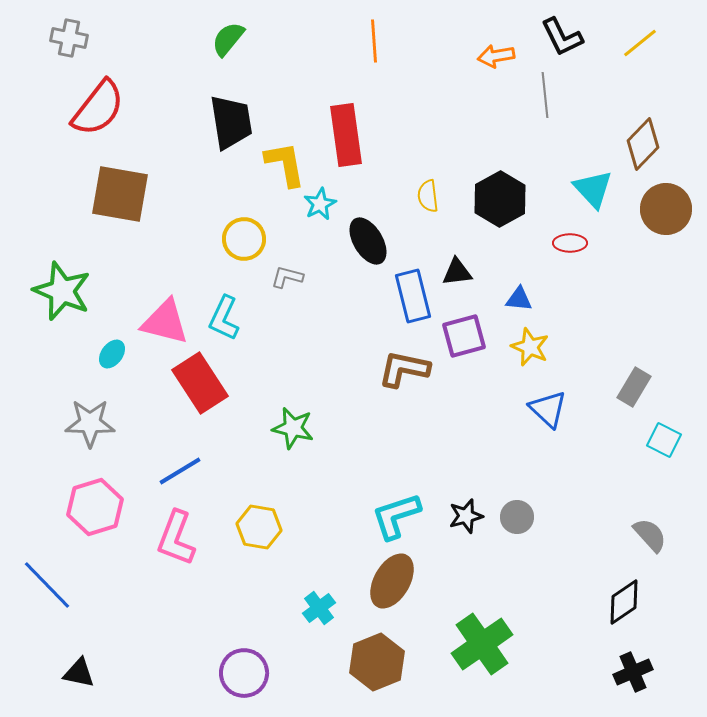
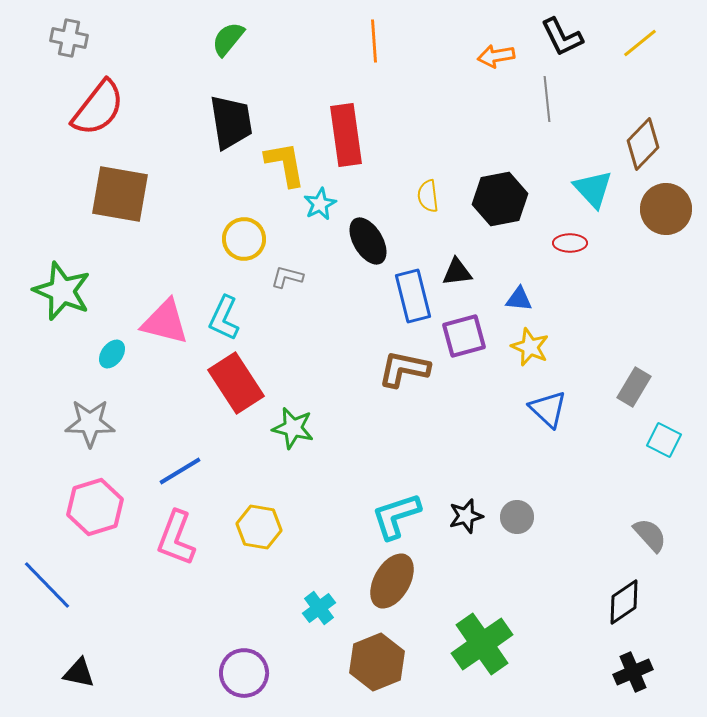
gray line at (545, 95): moved 2 px right, 4 px down
black hexagon at (500, 199): rotated 18 degrees clockwise
red rectangle at (200, 383): moved 36 px right
